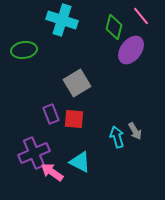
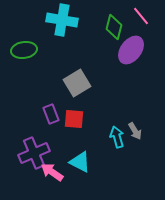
cyan cross: rotated 8 degrees counterclockwise
